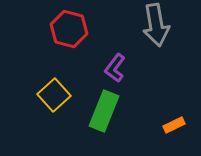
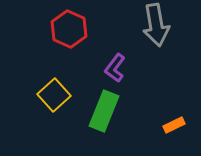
red hexagon: rotated 9 degrees clockwise
